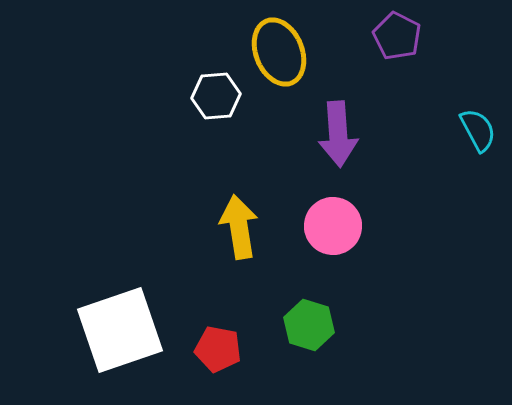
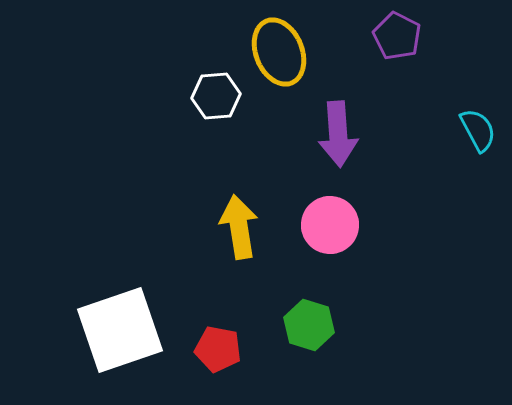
pink circle: moved 3 px left, 1 px up
